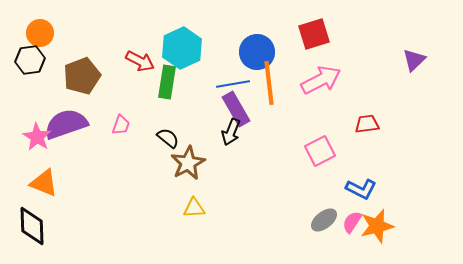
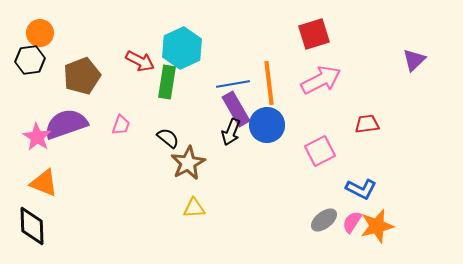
blue circle: moved 10 px right, 73 px down
